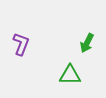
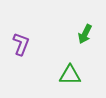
green arrow: moved 2 px left, 9 px up
